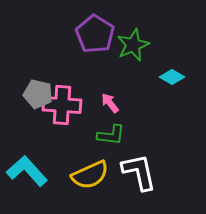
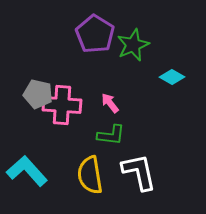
yellow semicircle: rotated 105 degrees clockwise
